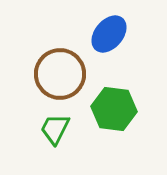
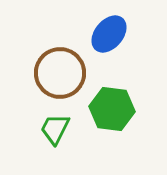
brown circle: moved 1 px up
green hexagon: moved 2 px left
